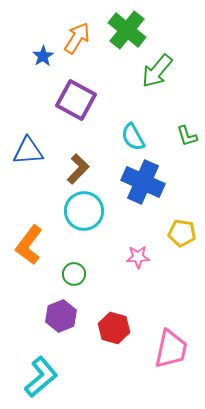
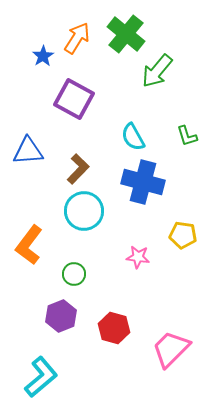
green cross: moved 1 px left, 4 px down
purple square: moved 2 px left, 1 px up
blue cross: rotated 9 degrees counterclockwise
yellow pentagon: moved 1 px right, 2 px down
pink star: rotated 10 degrees clockwise
pink trapezoid: rotated 147 degrees counterclockwise
